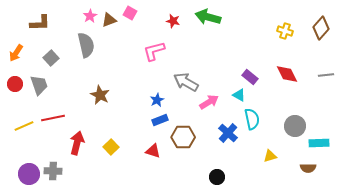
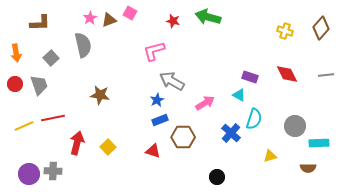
pink star: moved 2 px down
gray semicircle: moved 3 px left
orange arrow: rotated 42 degrees counterclockwise
purple rectangle: rotated 21 degrees counterclockwise
gray arrow: moved 14 px left, 1 px up
brown star: rotated 18 degrees counterclockwise
pink arrow: moved 4 px left, 1 px down
cyan semicircle: moved 2 px right; rotated 30 degrees clockwise
blue cross: moved 3 px right
yellow square: moved 3 px left
